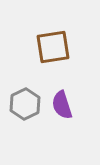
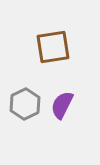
purple semicircle: rotated 44 degrees clockwise
